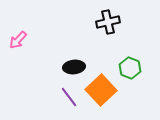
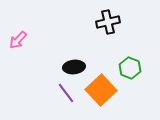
purple line: moved 3 px left, 4 px up
